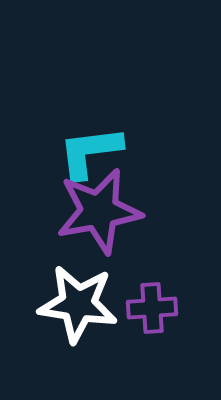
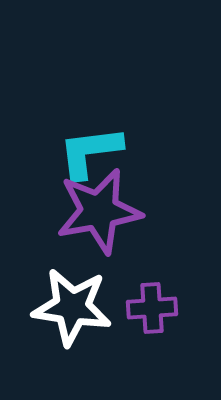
white star: moved 6 px left, 3 px down
